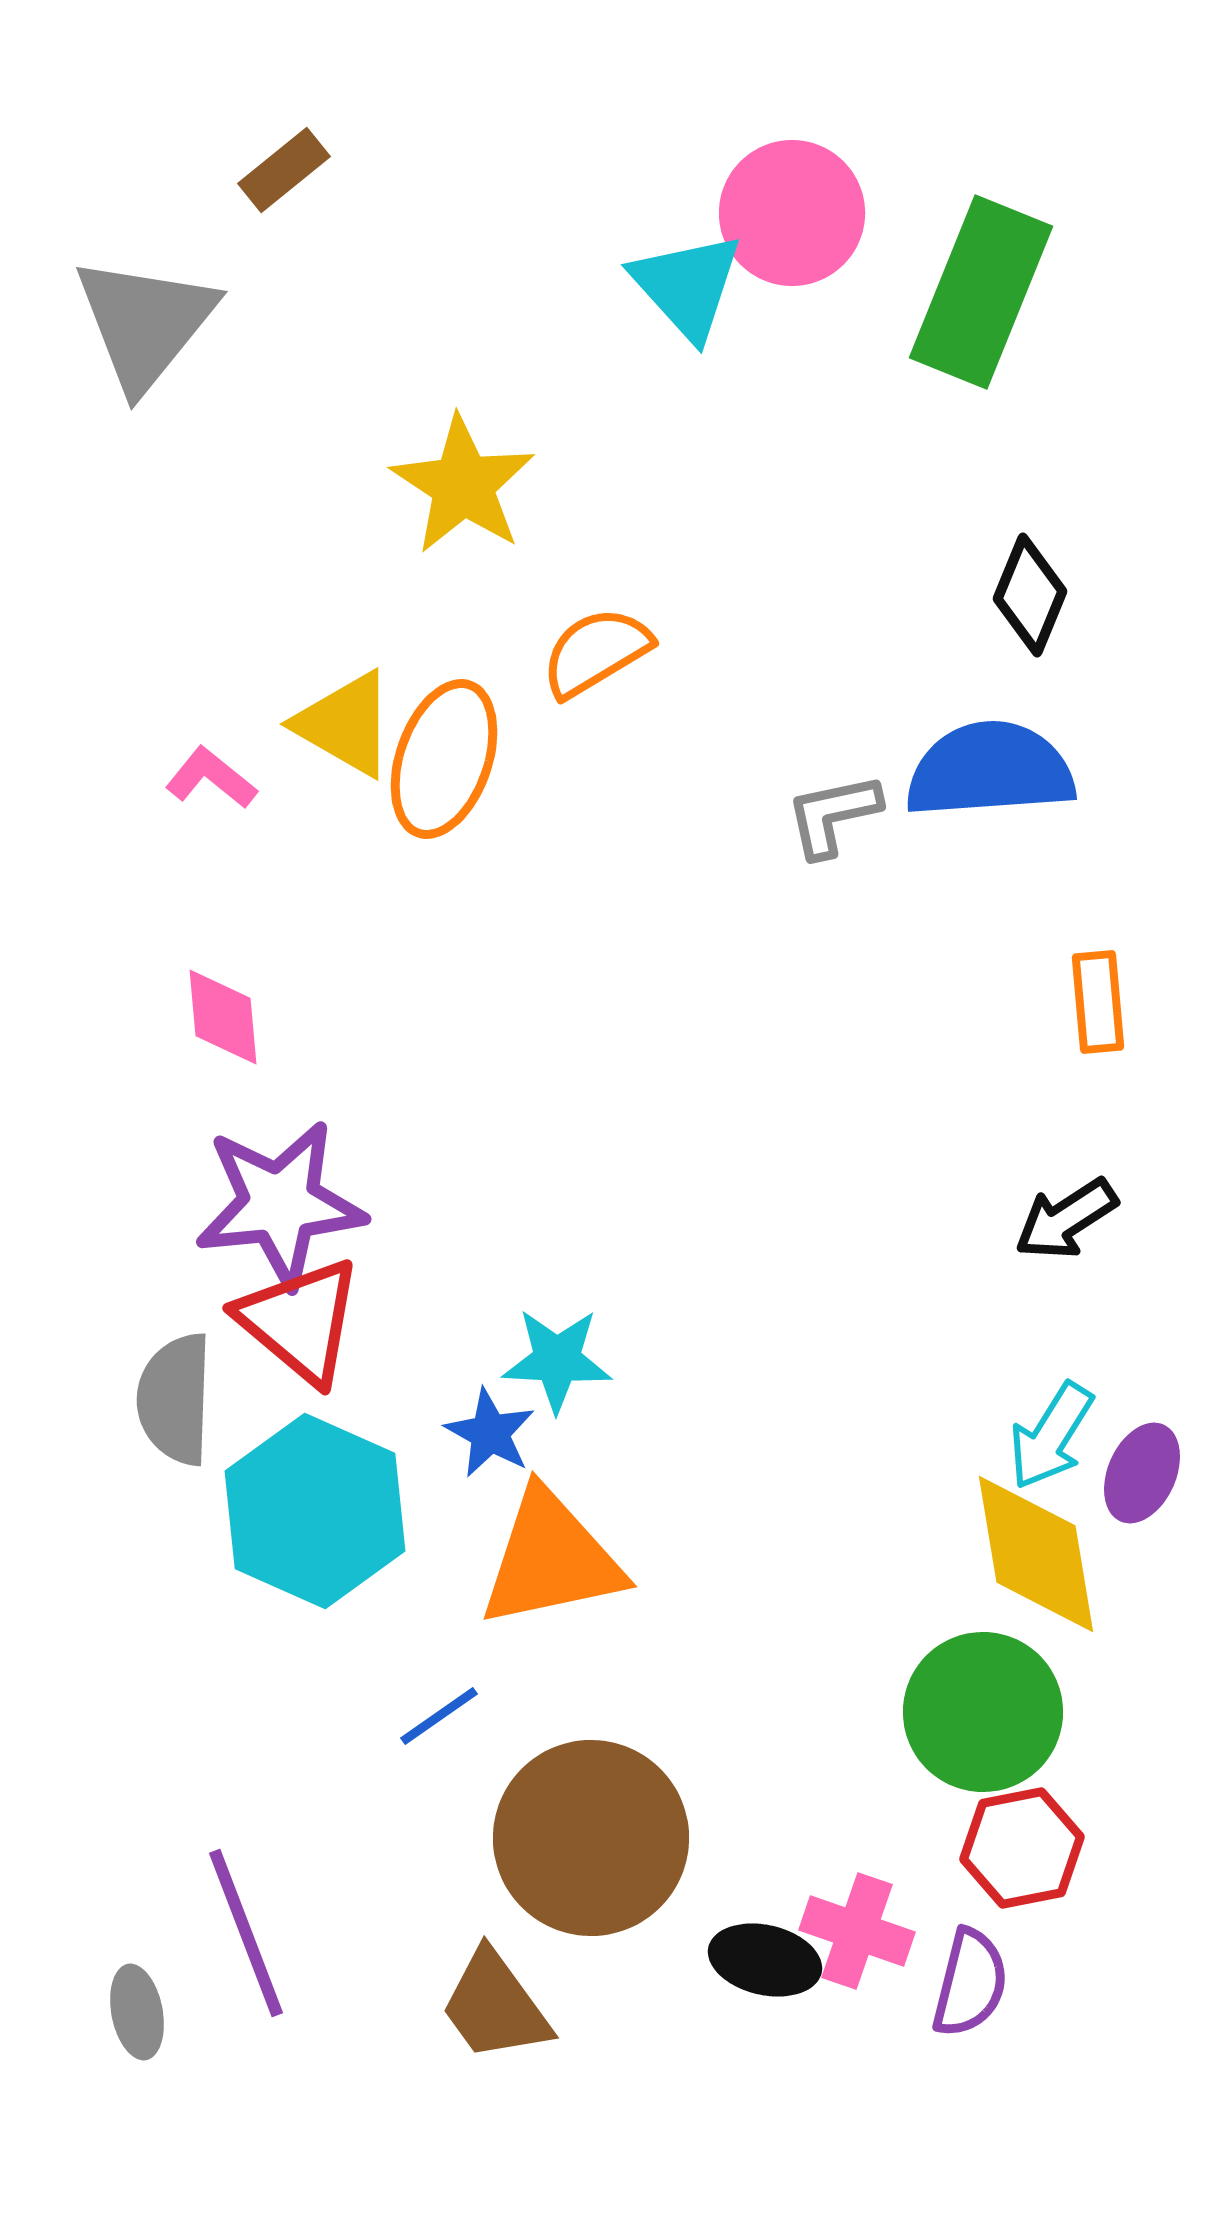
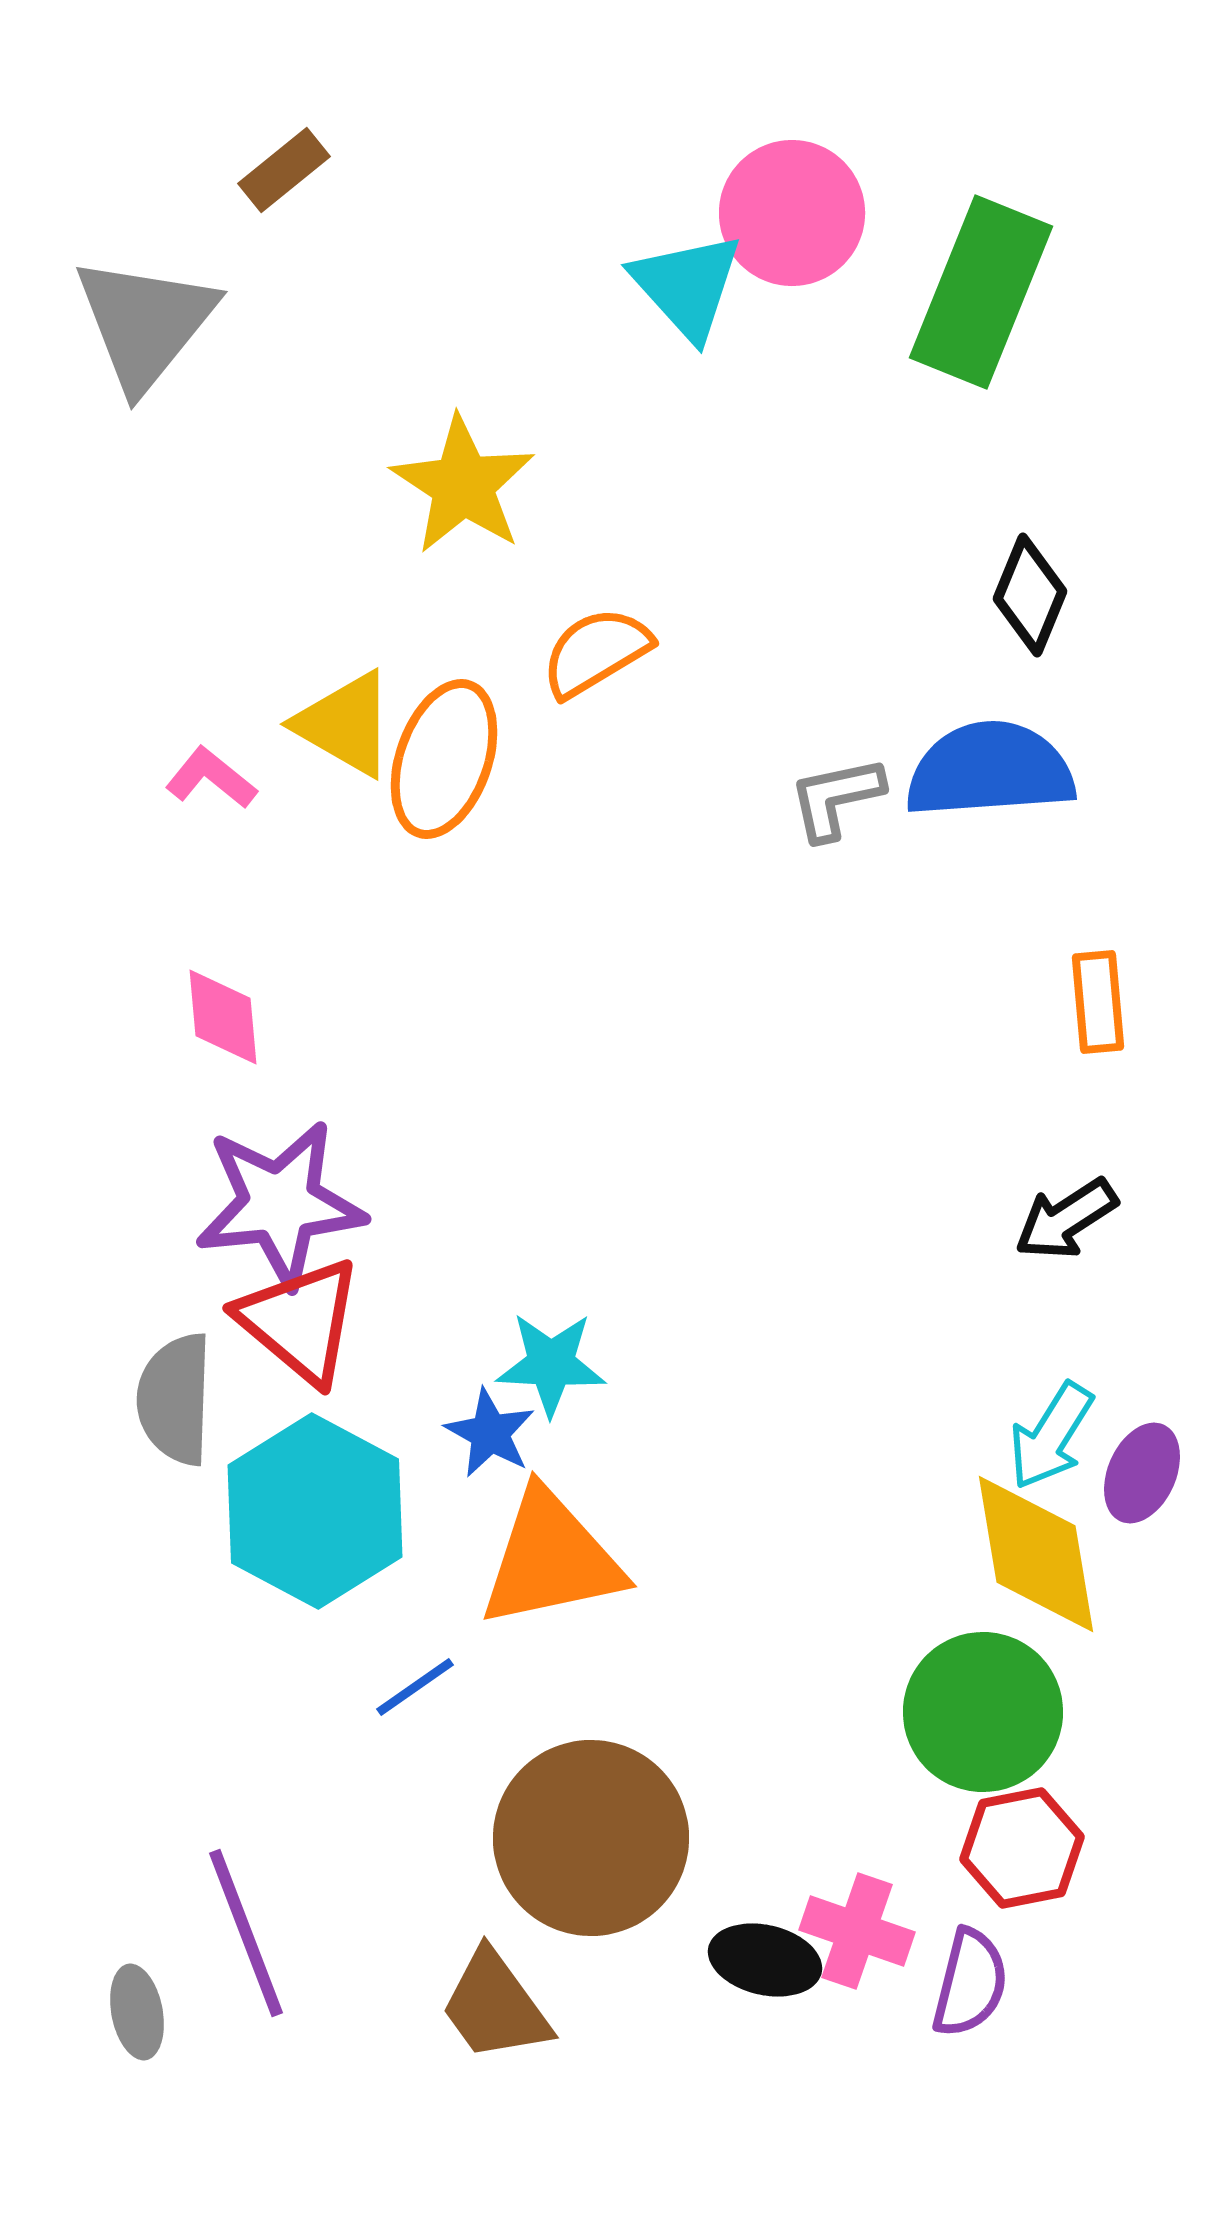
gray L-shape: moved 3 px right, 17 px up
cyan star: moved 6 px left, 4 px down
cyan hexagon: rotated 4 degrees clockwise
blue line: moved 24 px left, 29 px up
